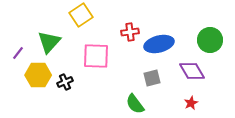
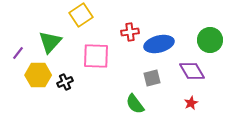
green triangle: moved 1 px right
